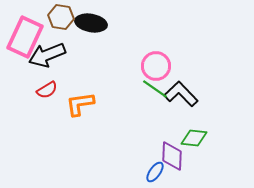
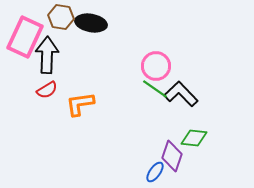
black arrow: rotated 114 degrees clockwise
purple diamond: rotated 16 degrees clockwise
